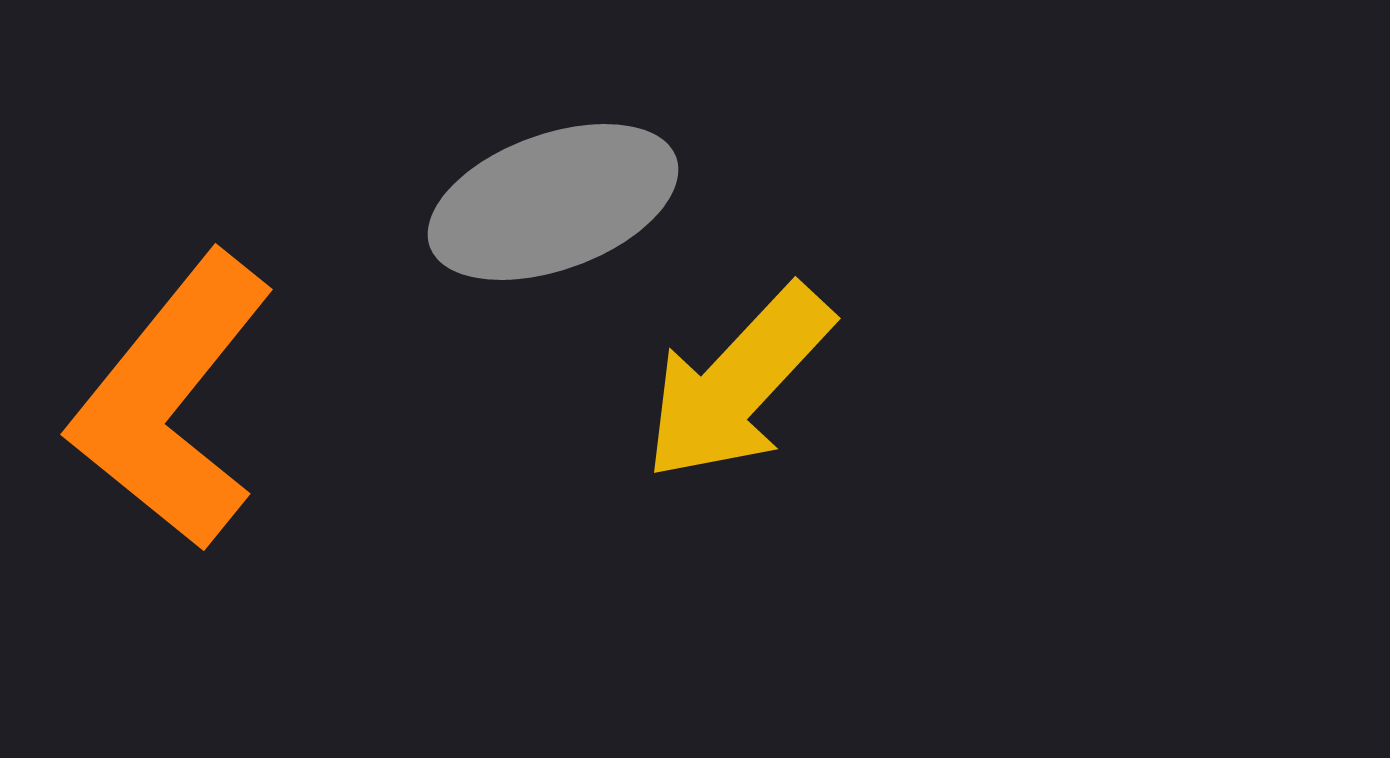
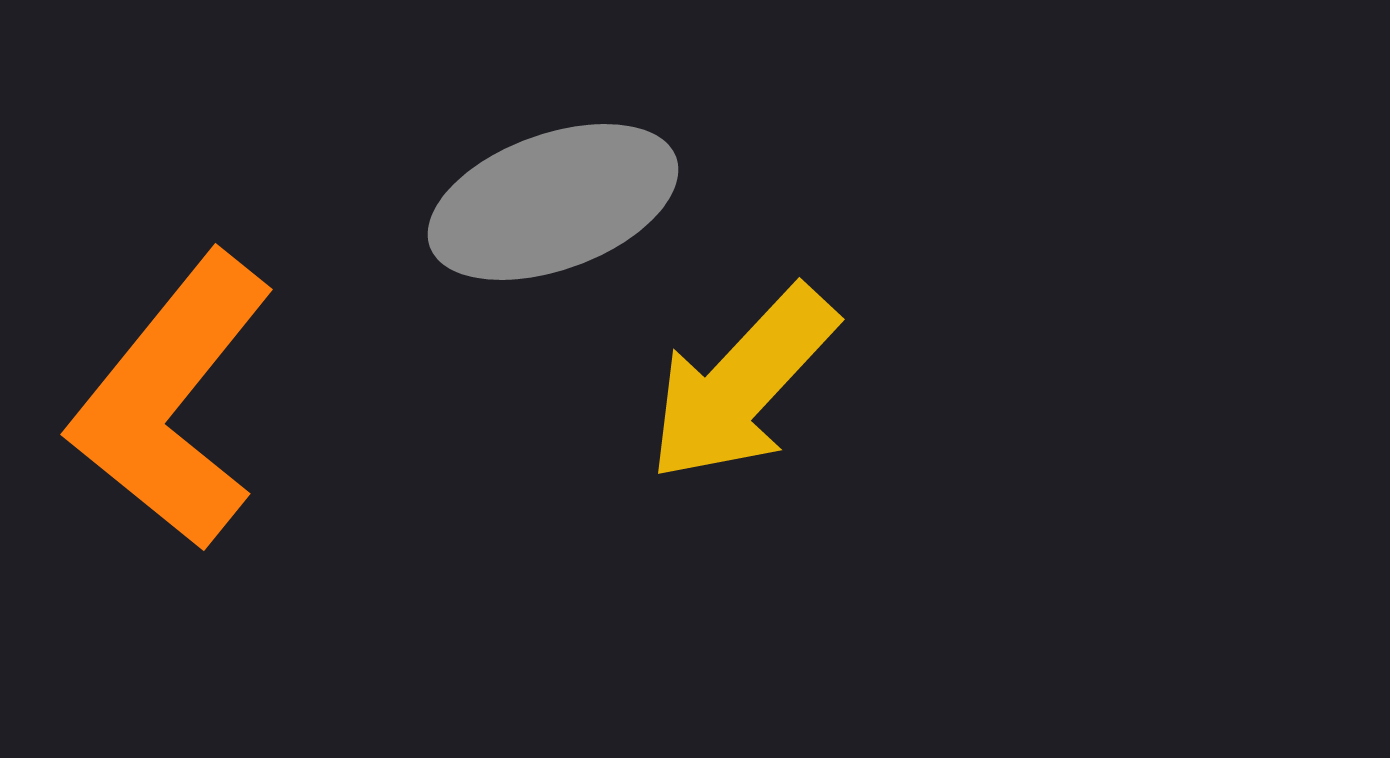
yellow arrow: moved 4 px right, 1 px down
